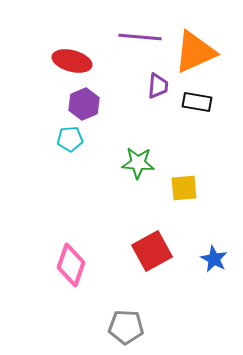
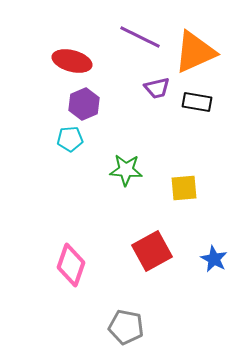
purple line: rotated 21 degrees clockwise
purple trapezoid: moved 1 px left, 2 px down; rotated 72 degrees clockwise
green star: moved 12 px left, 7 px down
gray pentagon: rotated 8 degrees clockwise
